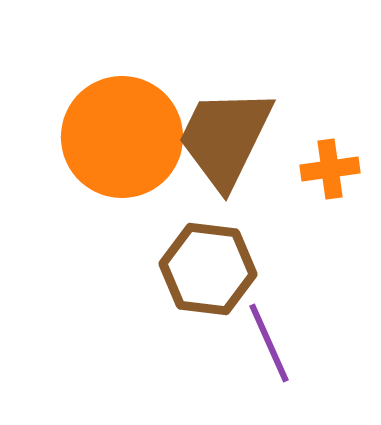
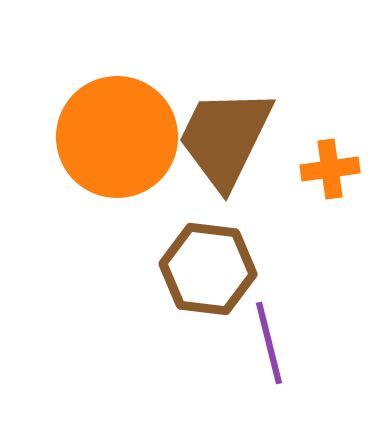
orange circle: moved 5 px left
purple line: rotated 10 degrees clockwise
